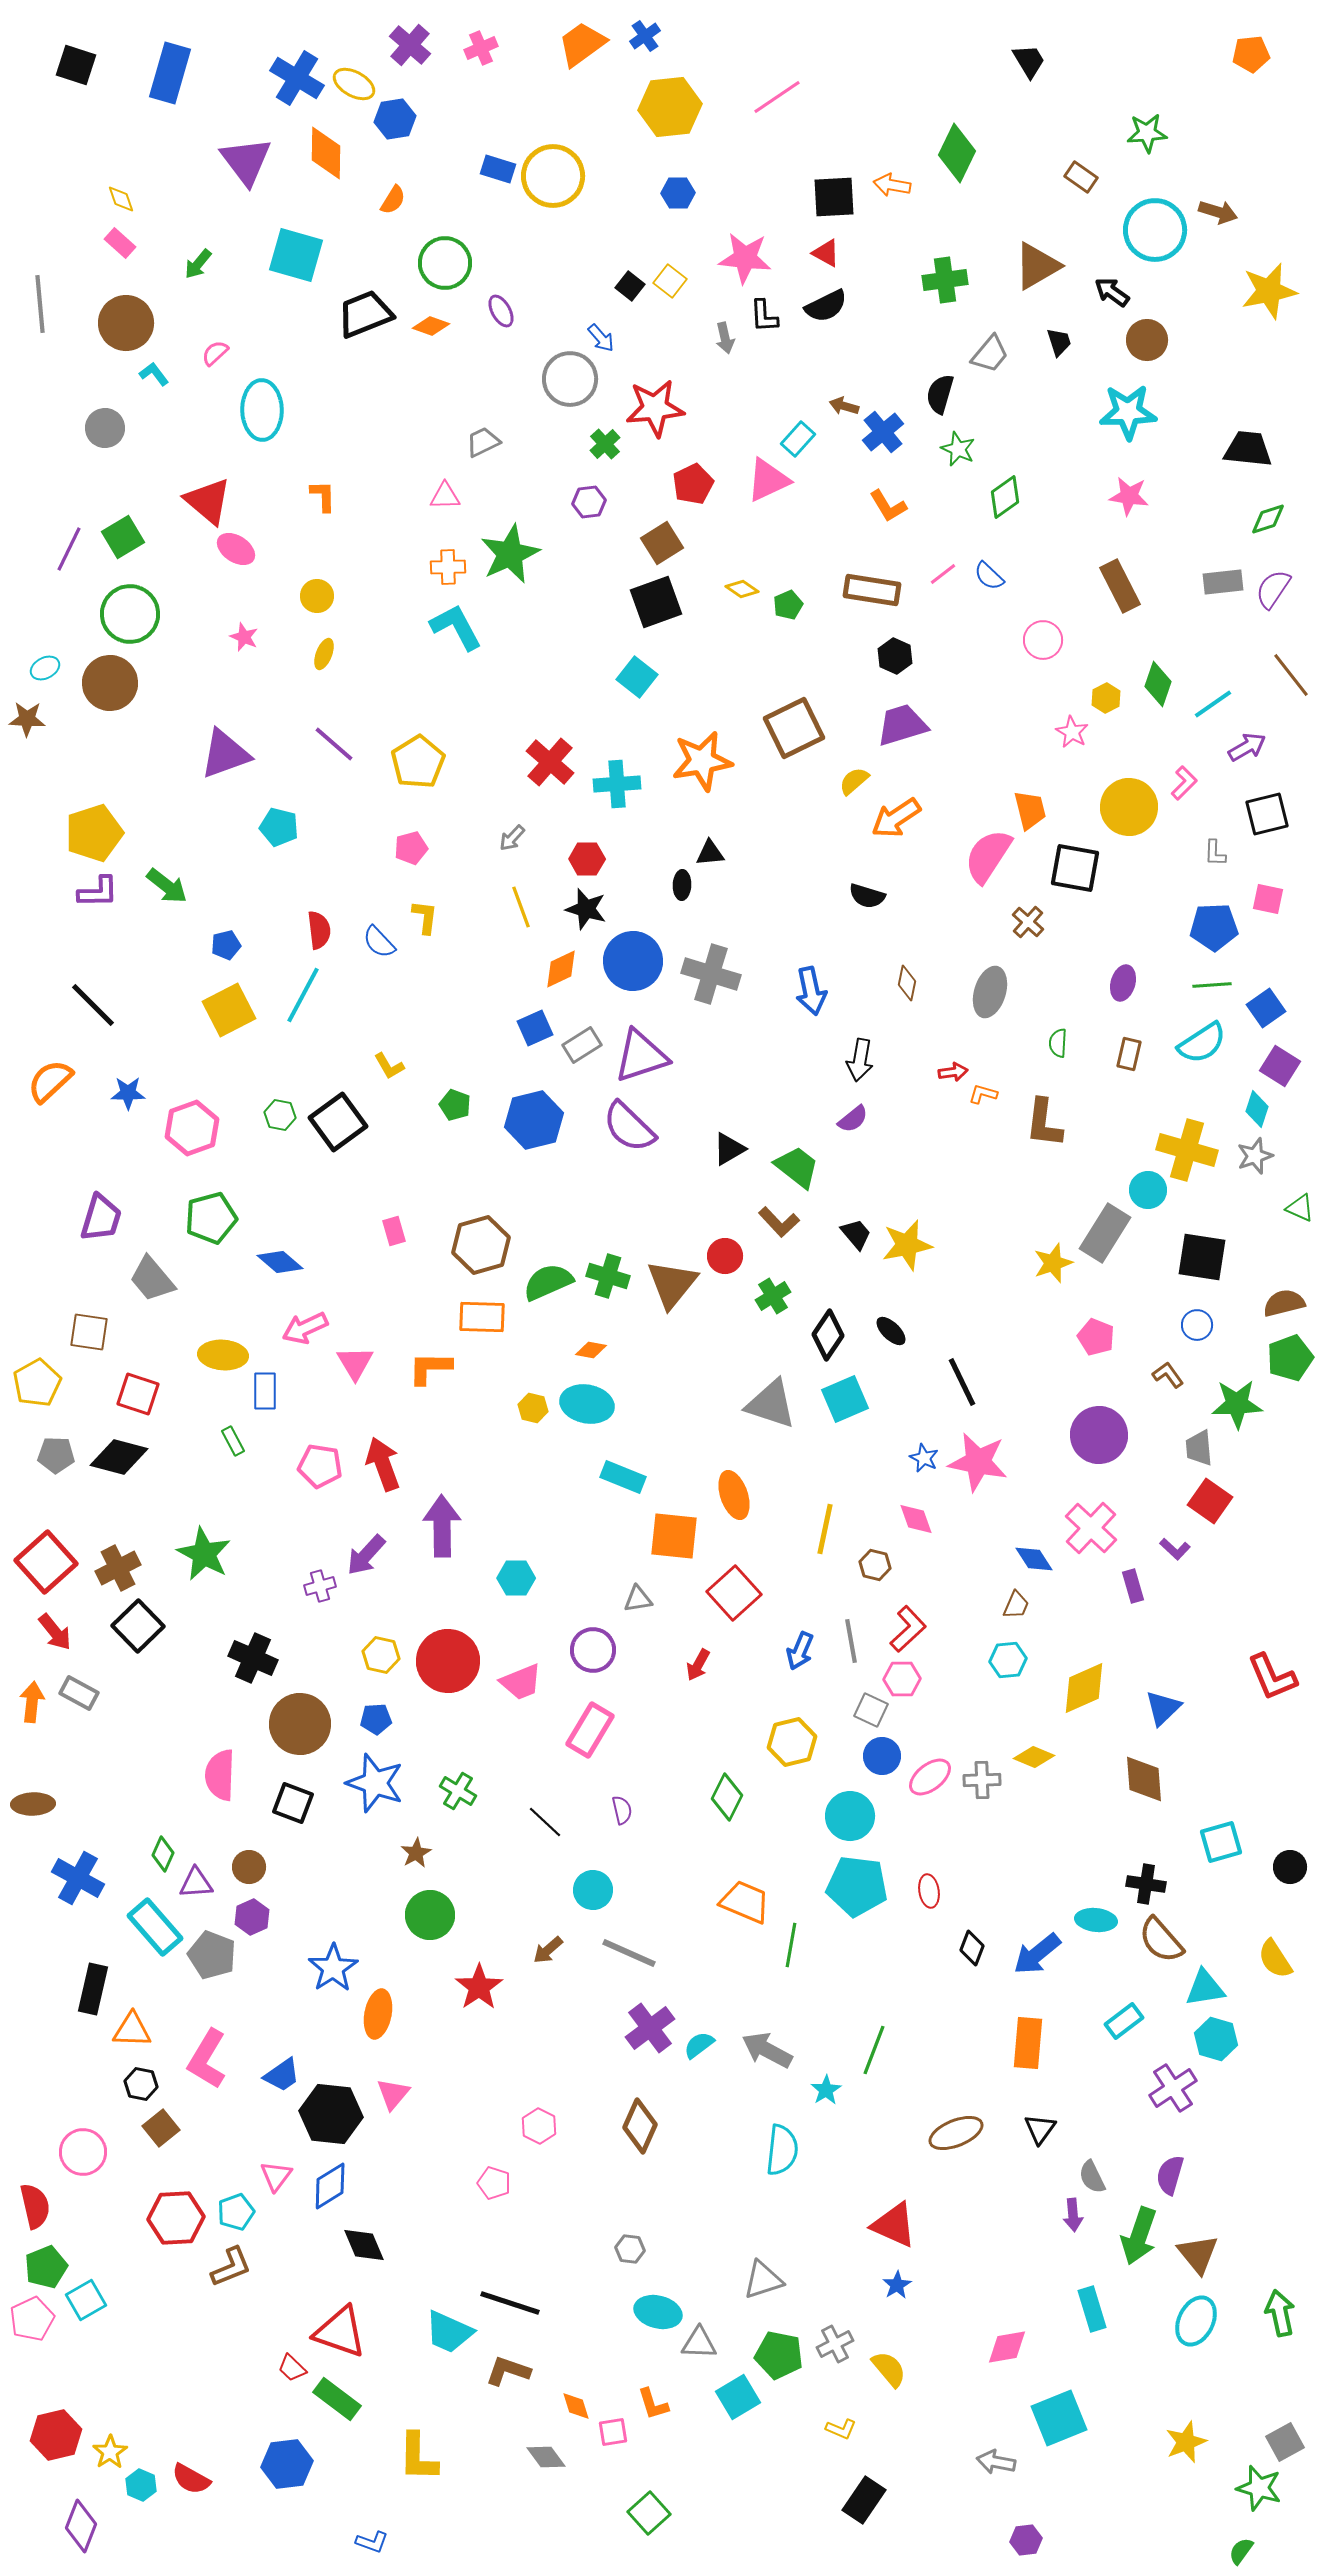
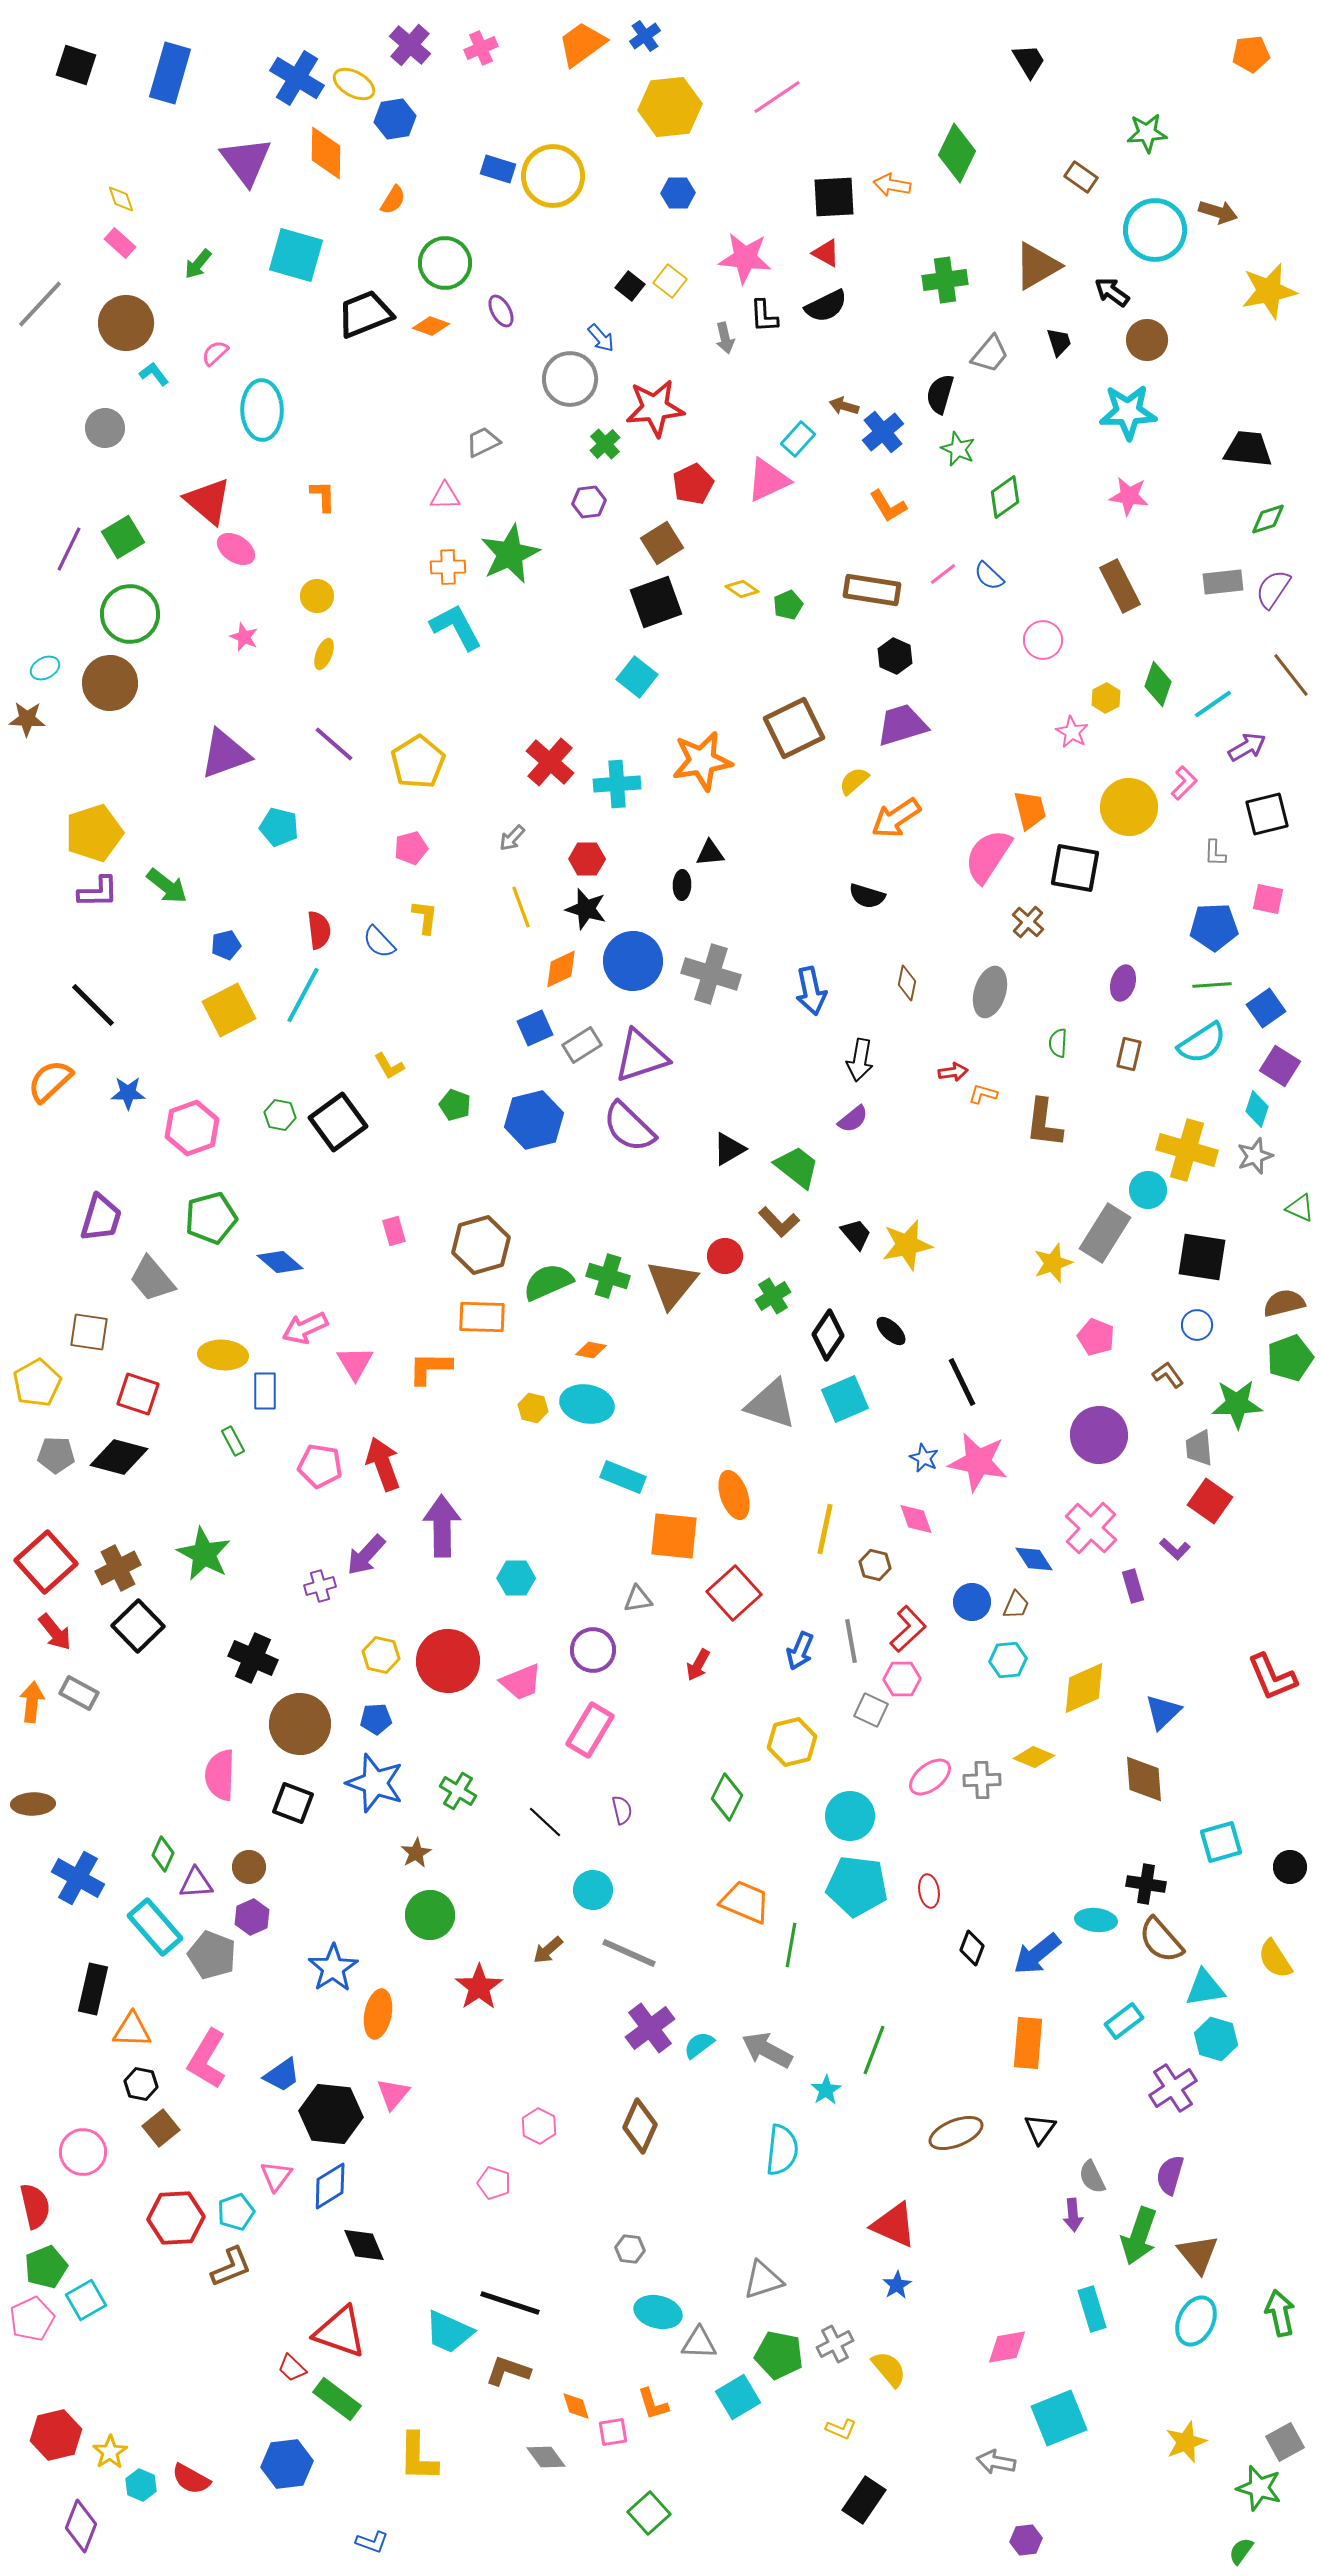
gray line at (40, 304): rotated 48 degrees clockwise
blue triangle at (1163, 1708): moved 4 px down
blue circle at (882, 1756): moved 90 px right, 154 px up
